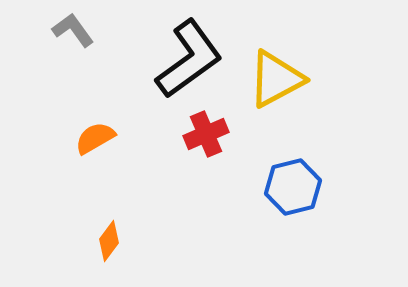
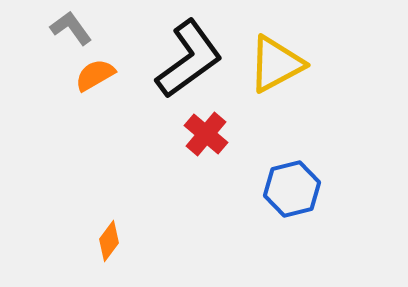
gray L-shape: moved 2 px left, 2 px up
yellow triangle: moved 15 px up
red cross: rotated 27 degrees counterclockwise
orange semicircle: moved 63 px up
blue hexagon: moved 1 px left, 2 px down
